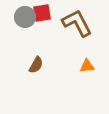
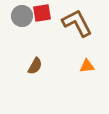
gray circle: moved 3 px left, 1 px up
brown semicircle: moved 1 px left, 1 px down
